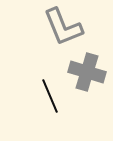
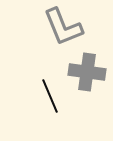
gray cross: rotated 9 degrees counterclockwise
